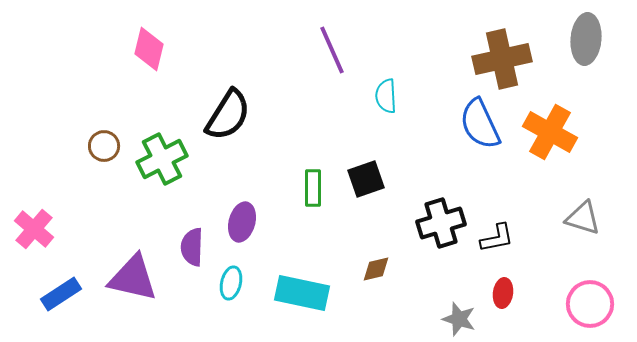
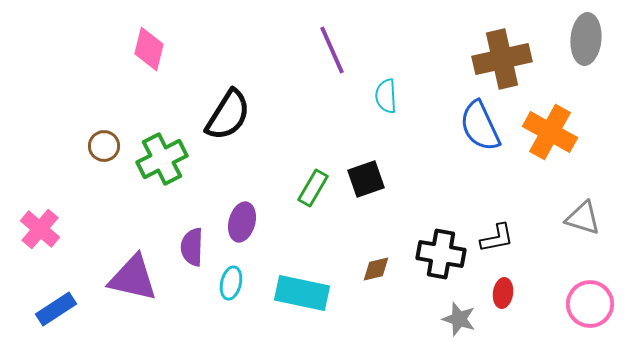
blue semicircle: moved 2 px down
green rectangle: rotated 30 degrees clockwise
black cross: moved 31 px down; rotated 27 degrees clockwise
pink cross: moved 6 px right
blue rectangle: moved 5 px left, 15 px down
